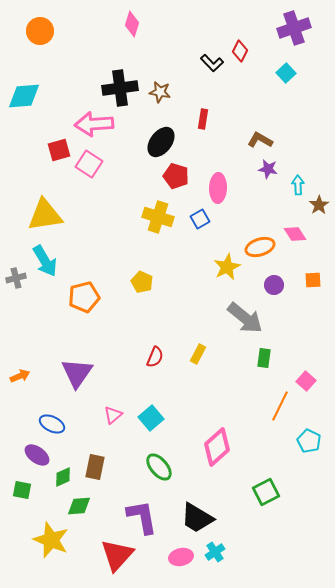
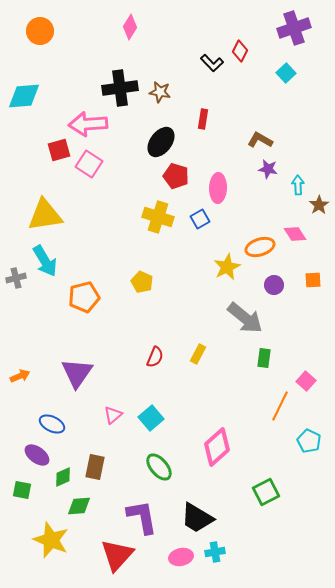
pink diamond at (132, 24): moved 2 px left, 3 px down; rotated 15 degrees clockwise
pink arrow at (94, 124): moved 6 px left
cyan cross at (215, 552): rotated 24 degrees clockwise
